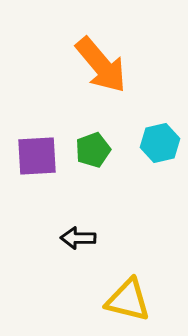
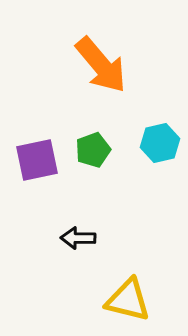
purple square: moved 4 px down; rotated 9 degrees counterclockwise
